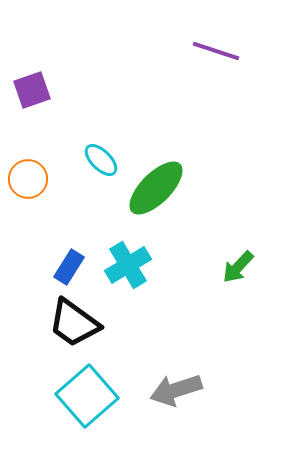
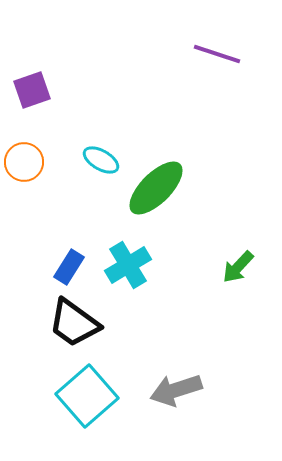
purple line: moved 1 px right, 3 px down
cyan ellipse: rotated 15 degrees counterclockwise
orange circle: moved 4 px left, 17 px up
